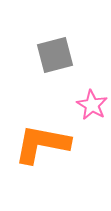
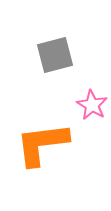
orange L-shape: rotated 18 degrees counterclockwise
